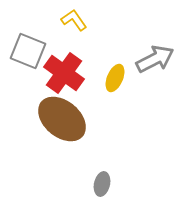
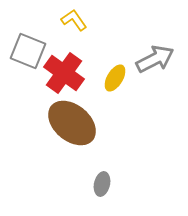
yellow ellipse: rotated 8 degrees clockwise
brown ellipse: moved 10 px right, 4 px down
